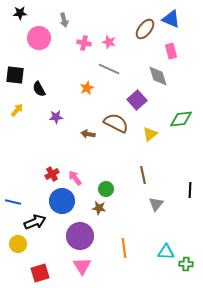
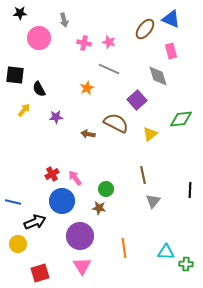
yellow arrow: moved 7 px right
gray triangle: moved 3 px left, 3 px up
